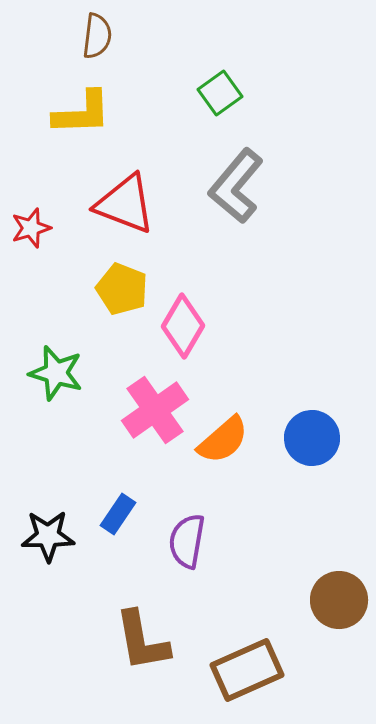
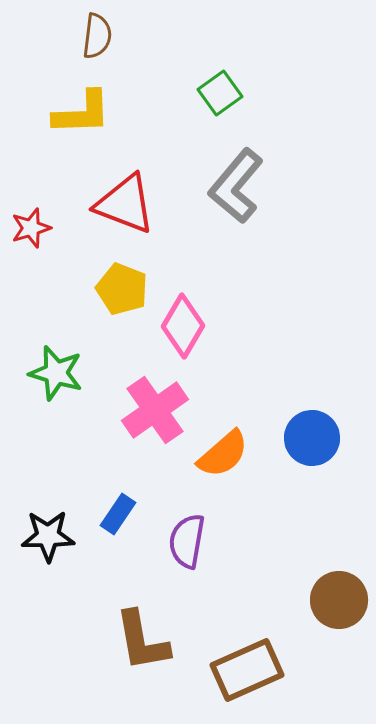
orange semicircle: moved 14 px down
